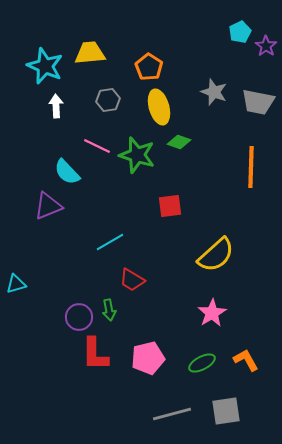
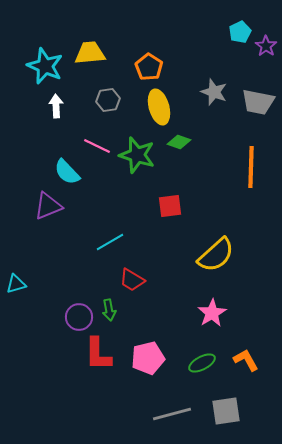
red L-shape: moved 3 px right
